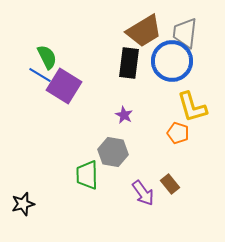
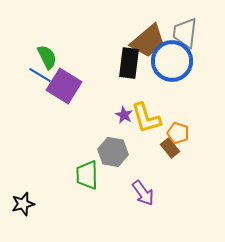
brown trapezoid: moved 4 px right, 10 px down; rotated 9 degrees counterclockwise
yellow L-shape: moved 46 px left, 11 px down
brown rectangle: moved 36 px up
